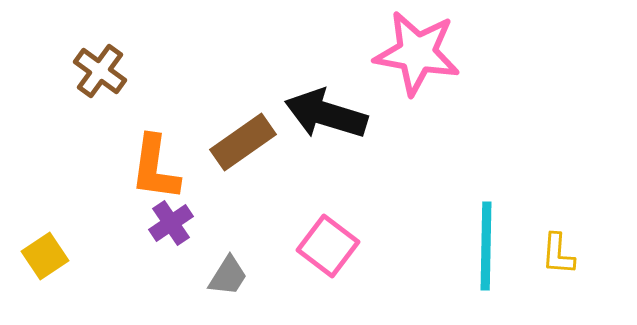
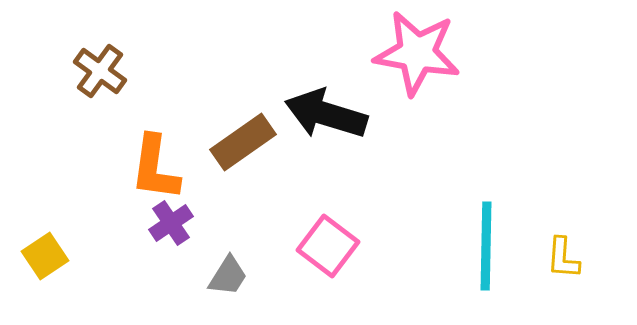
yellow L-shape: moved 5 px right, 4 px down
